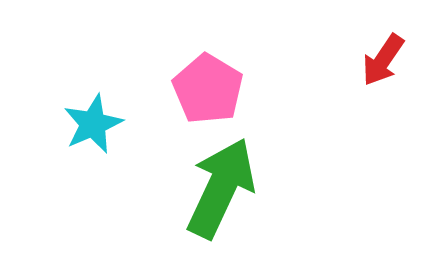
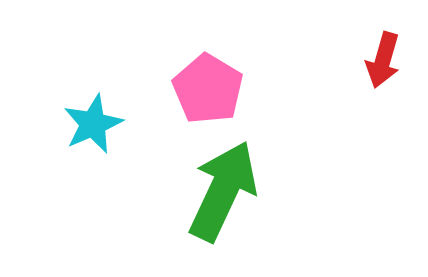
red arrow: rotated 18 degrees counterclockwise
green arrow: moved 2 px right, 3 px down
